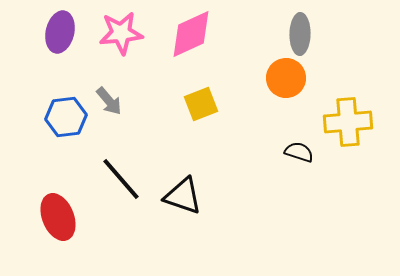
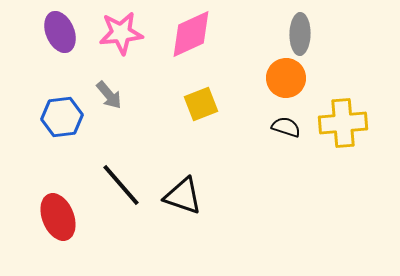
purple ellipse: rotated 36 degrees counterclockwise
gray arrow: moved 6 px up
blue hexagon: moved 4 px left
yellow cross: moved 5 px left, 1 px down
black semicircle: moved 13 px left, 25 px up
black line: moved 6 px down
